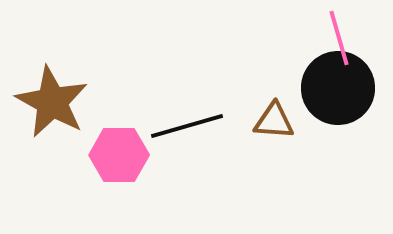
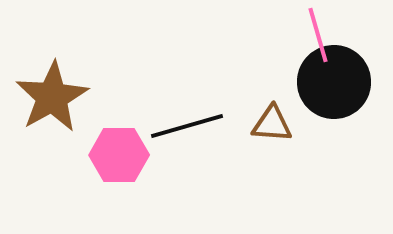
pink line: moved 21 px left, 3 px up
black circle: moved 4 px left, 6 px up
brown star: moved 5 px up; rotated 14 degrees clockwise
brown triangle: moved 2 px left, 3 px down
